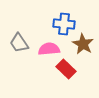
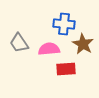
red rectangle: rotated 48 degrees counterclockwise
